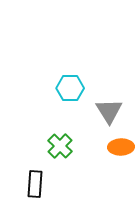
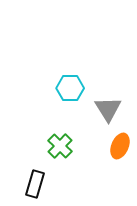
gray triangle: moved 1 px left, 2 px up
orange ellipse: moved 1 px left, 1 px up; rotated 65 degrees counterclockwise
black rectangle: rotated 12 degrees clockwise
